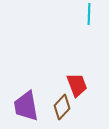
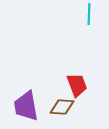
brown diamond: rotated 50 degrees clockwise
